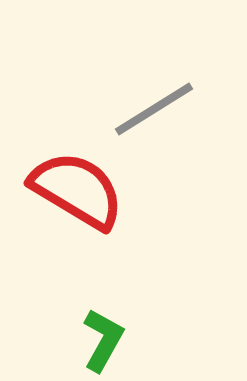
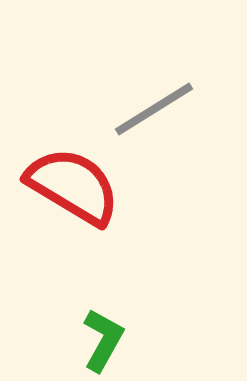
red semicircle: moved 4 px left, 4 px up
